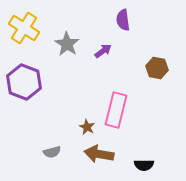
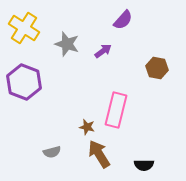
purple semicircle: rotated 130 degrees counterclockwise
gray star: rotated 15 degrees counterclockwise
brown star: rotated 14 degrees counterclockwise
brown arrow: rotated 48 degrees clockwise
